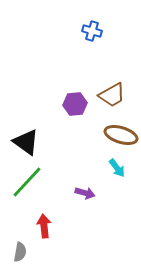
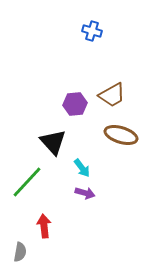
black triangle: moved 27 px right; rotated 12 degrees clockwise
cyan arrow: moved 35 px left
